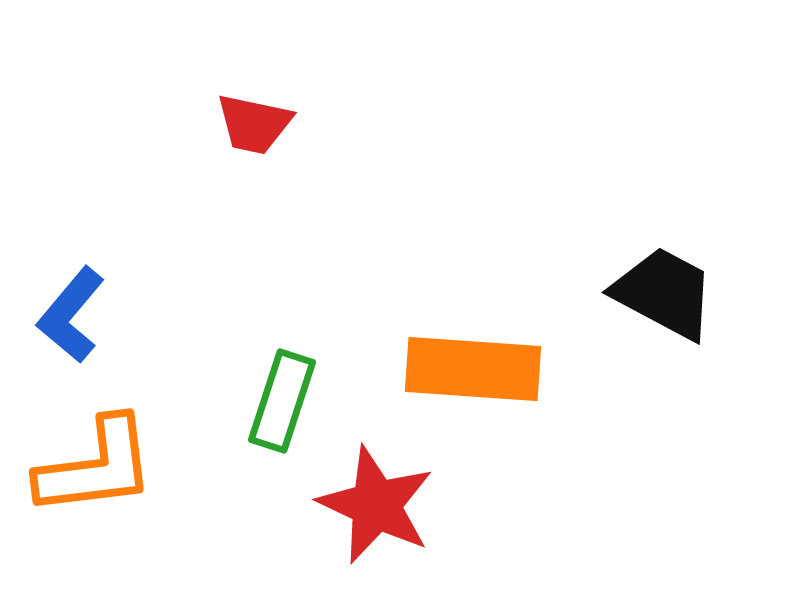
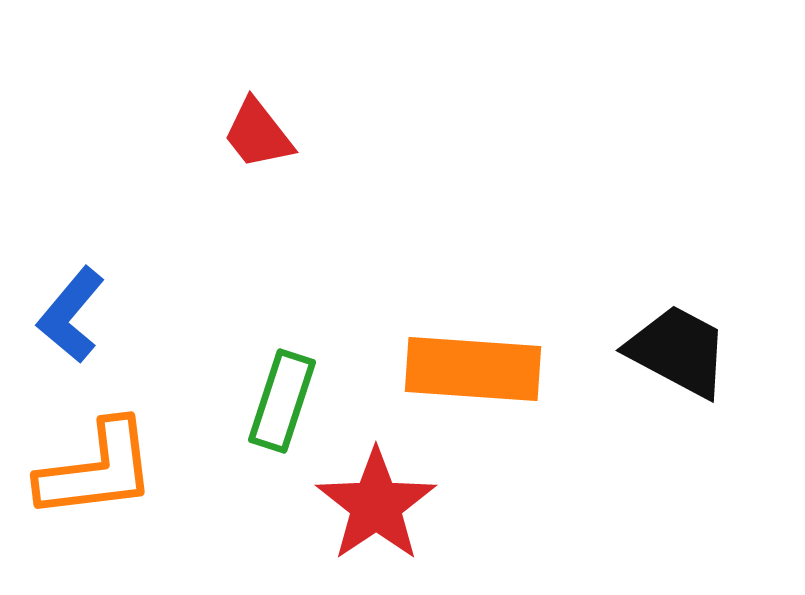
red trapezoid: moved 4 px right, 10 px down; rotated 40 degrees clockwise
black trapezoid: moved 14 px right, 58 px down
orange L-shape: moved 1 px right, 3 px down
red star: rotated 13 degrees clockwise
